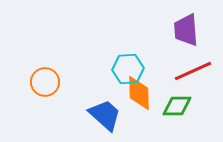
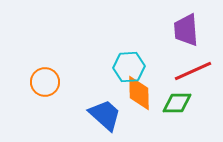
cyan hexagon: moved 1 px right, 2 px up
green diamond: moved 3 px up
